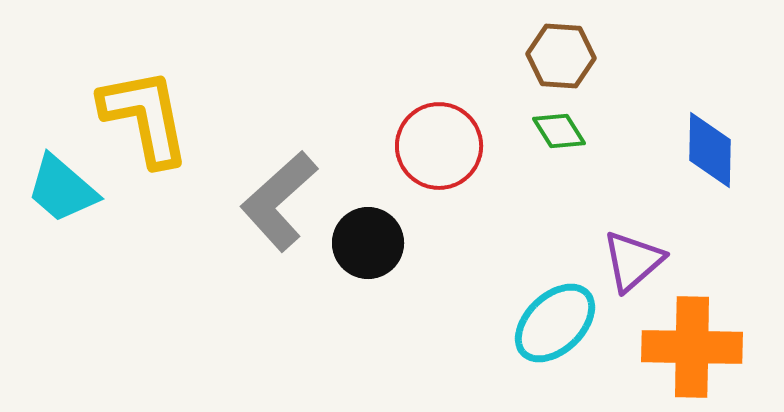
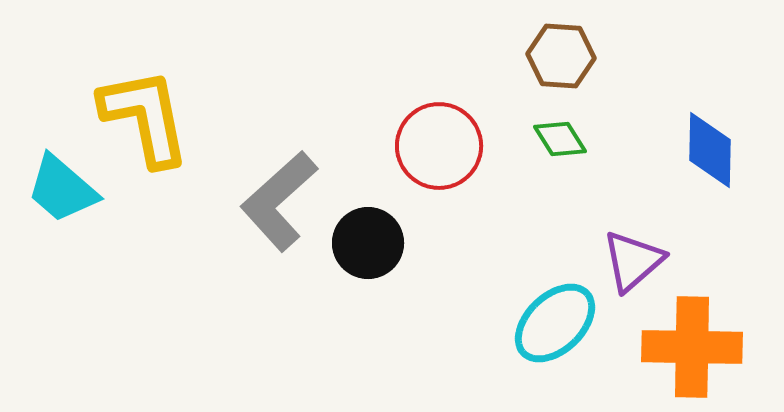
green diamond: moved 1 px right, 8 px down
